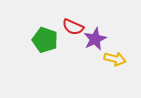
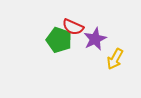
green pentagon: moved 14 px right
yellow arrow: rotated 105 degrees clockwise
